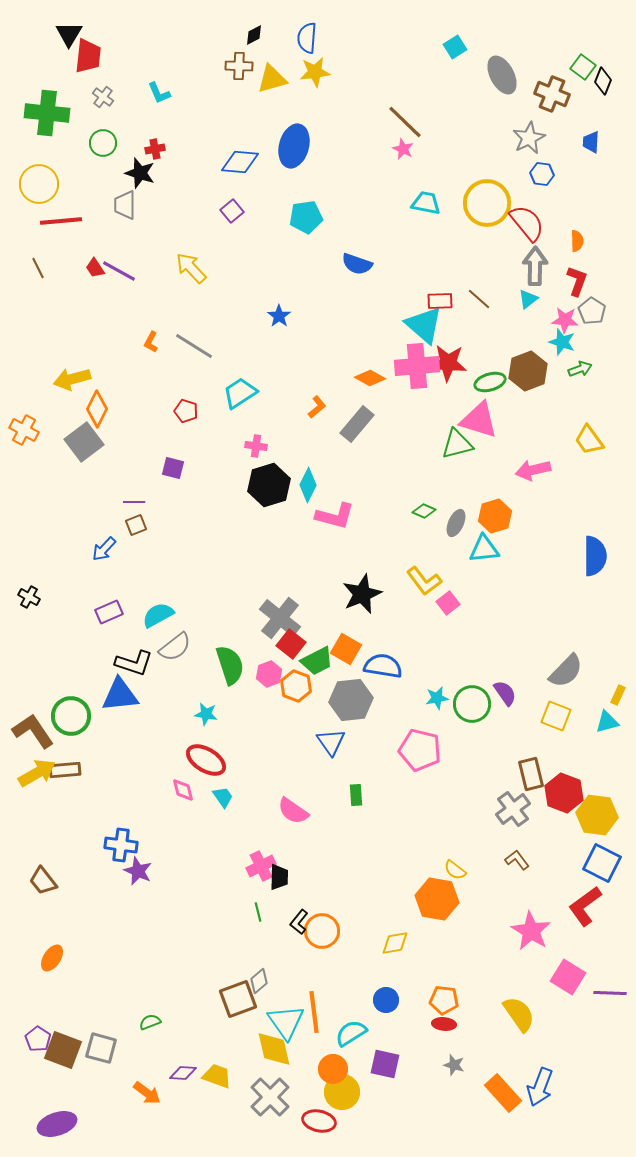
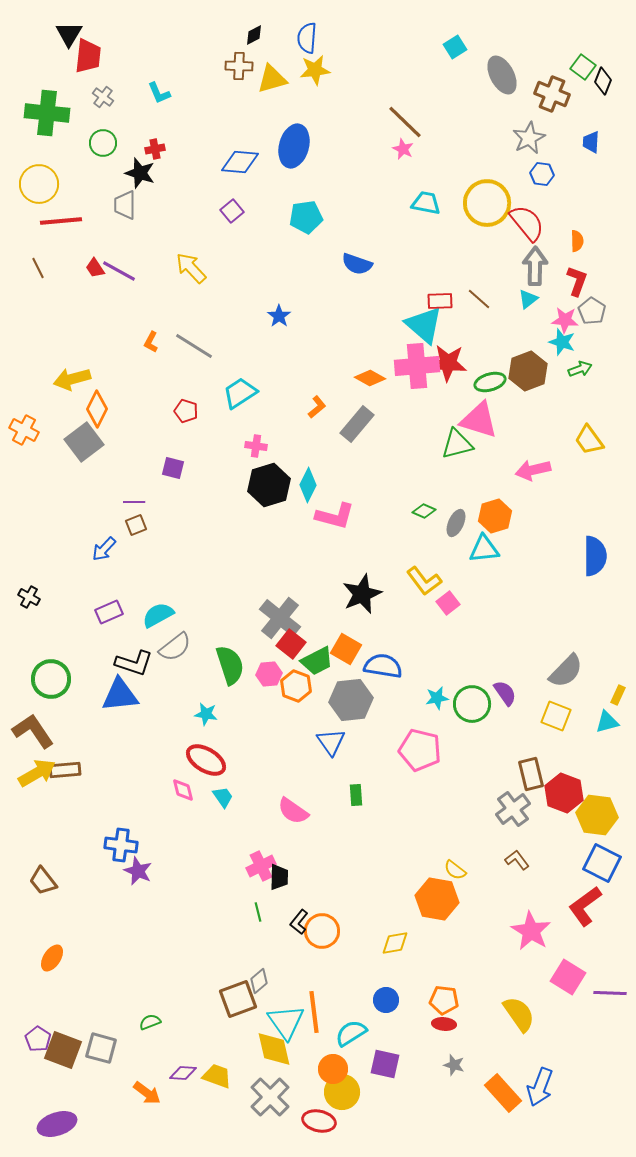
yellow star at (315, 72): moved 2 px up
pink hexagon at (269, 674): rotated 15 degrees clockwise
green circle at (71, 716): moved 20 px left, 37 px up
